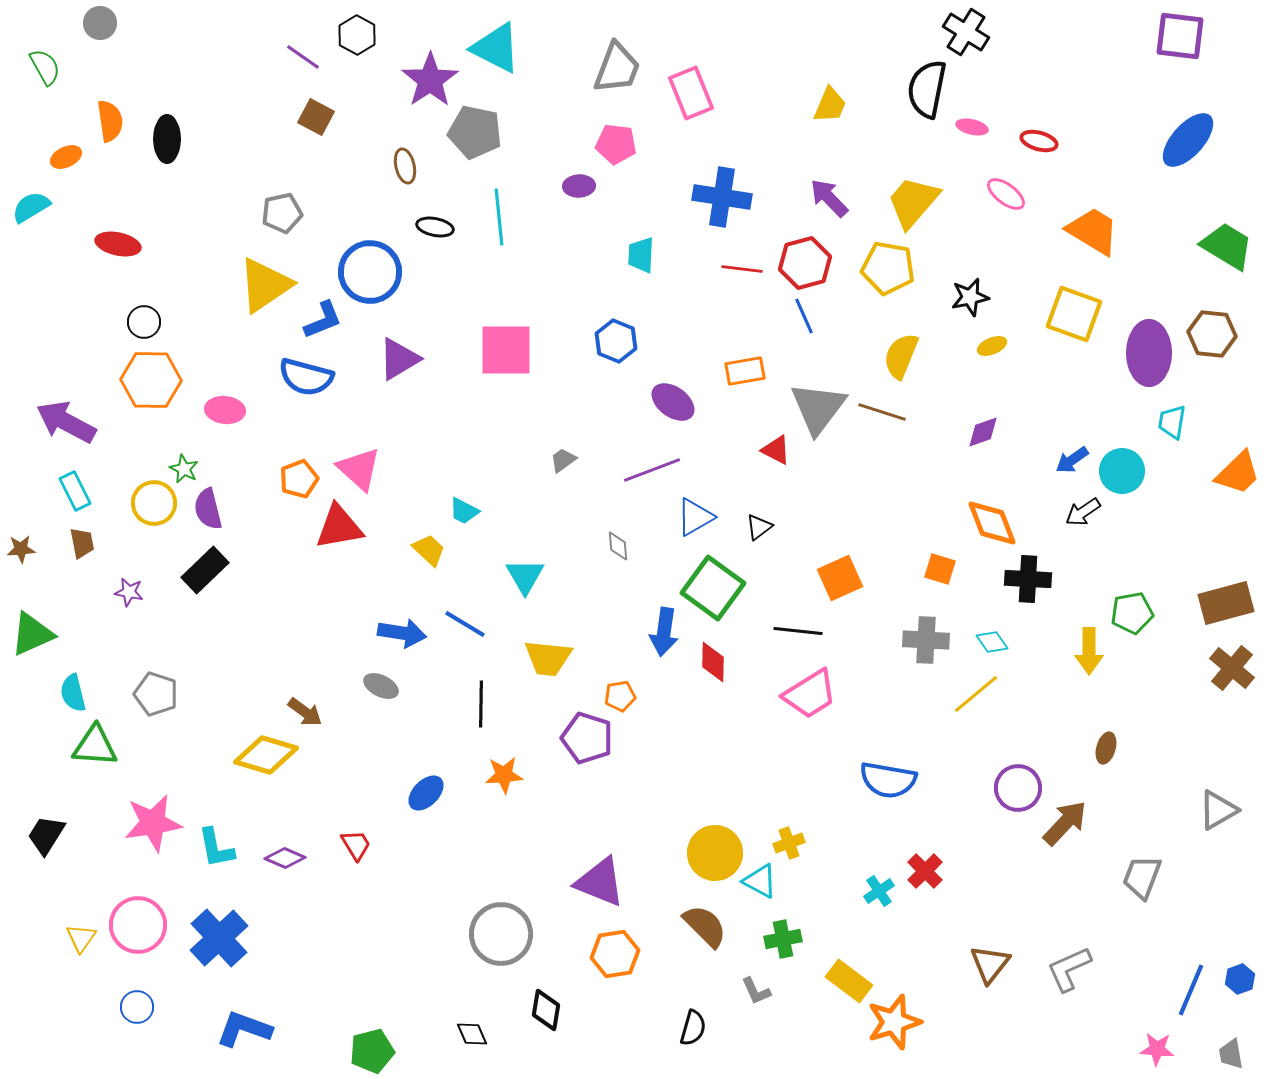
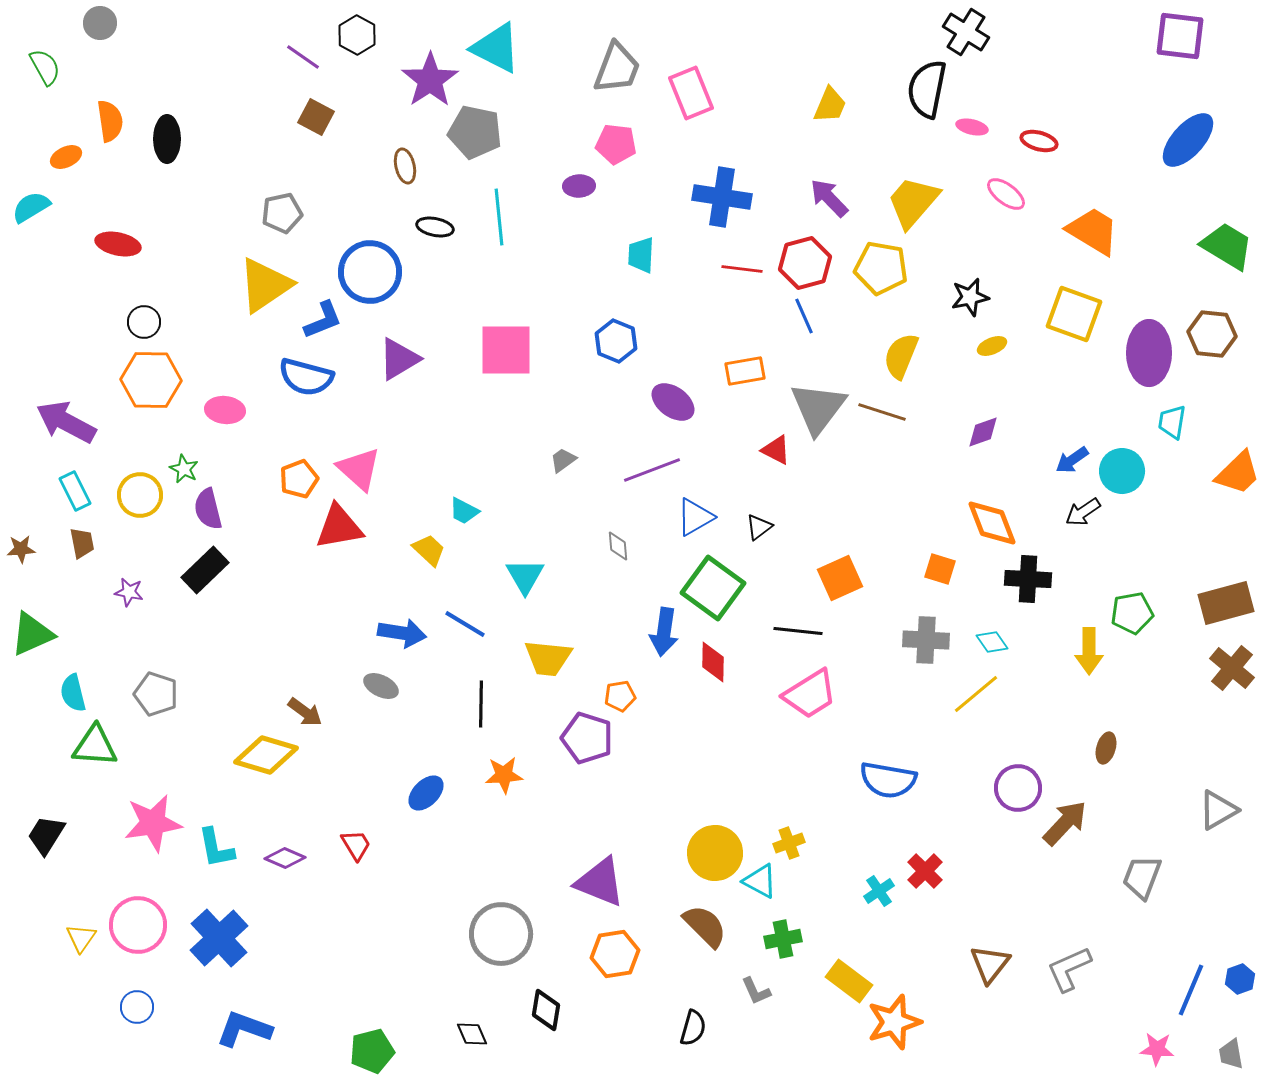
yellow pentagon at (888, 268): moved 7 px left
yellow circle at (154, 503): moved 14 px left, 8 px up
